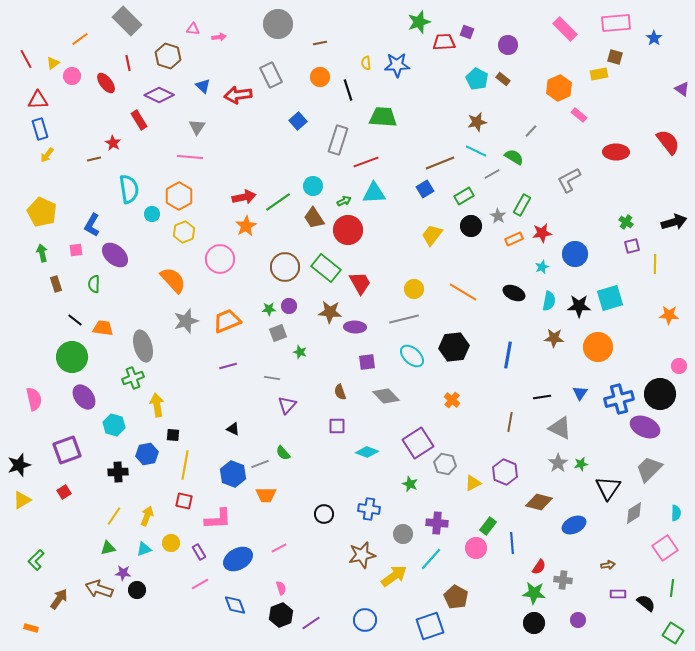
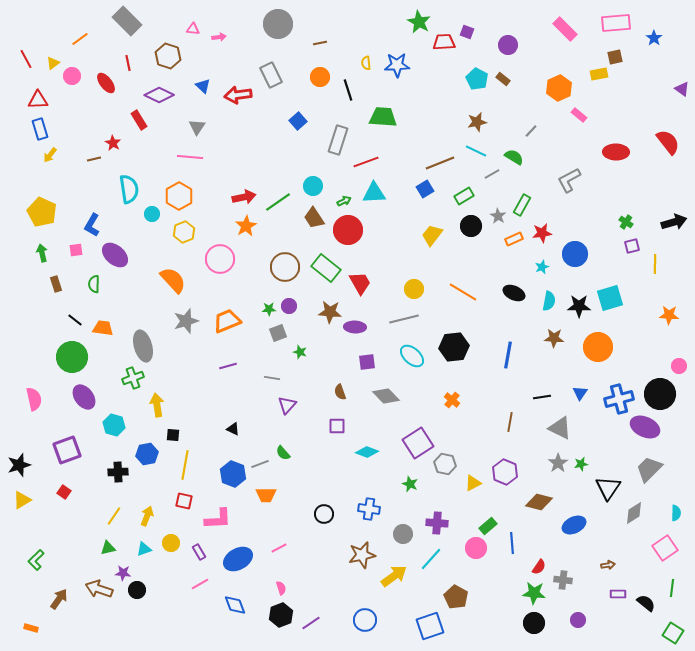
green star at (419, 22): rotated 25 degrees counterclockwise
brown square at (615, 57): rotated 28 degrees counterclockwise
yellow arrow at (47, 155): moved 3 px right
red square at (64, 492): rotated 24 degrees counterclockwise
green rectangle at (488, 526): rotated 12 degrees clockwise
